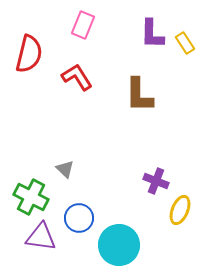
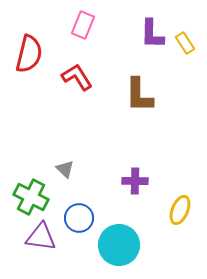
purple cross: moved 21 px left; rotated 20 degrees counterclockwise
